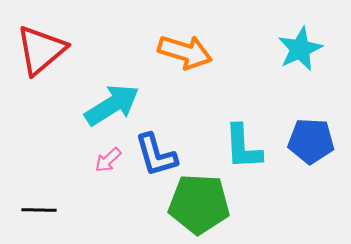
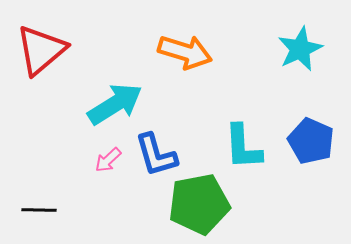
cyan arrow: moved 3 px right, 1 px up
blue pentagon: rotated 21 degrees clockwise
green pentagon: rotated 14 degrees counterclockwise
